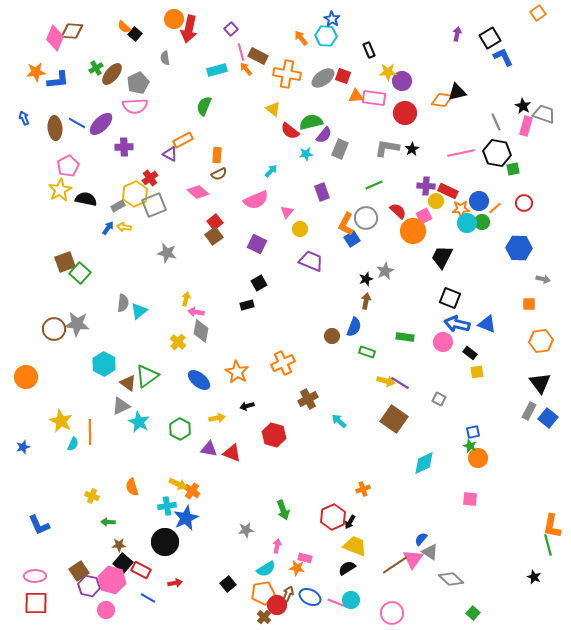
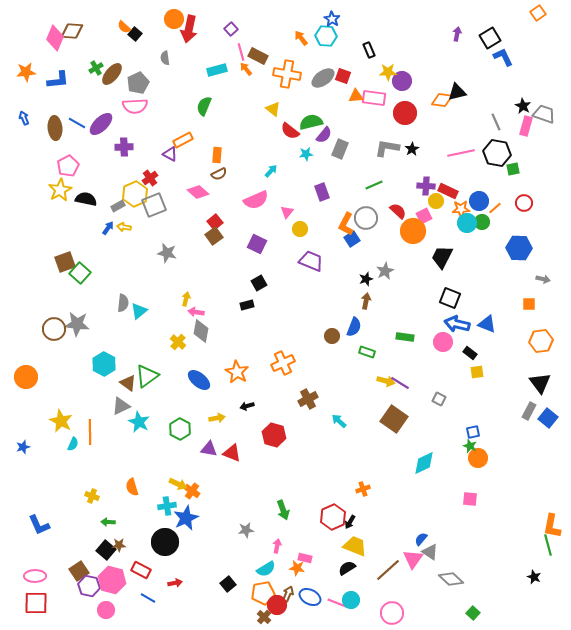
orange star at (36, 72): moved 10 px left
black square at (123, 563): moved 17 px left, 13 px up
brown line at (395, 565): moved 7 px left, 5 px down; rotated 8 degrees counterclockwise
